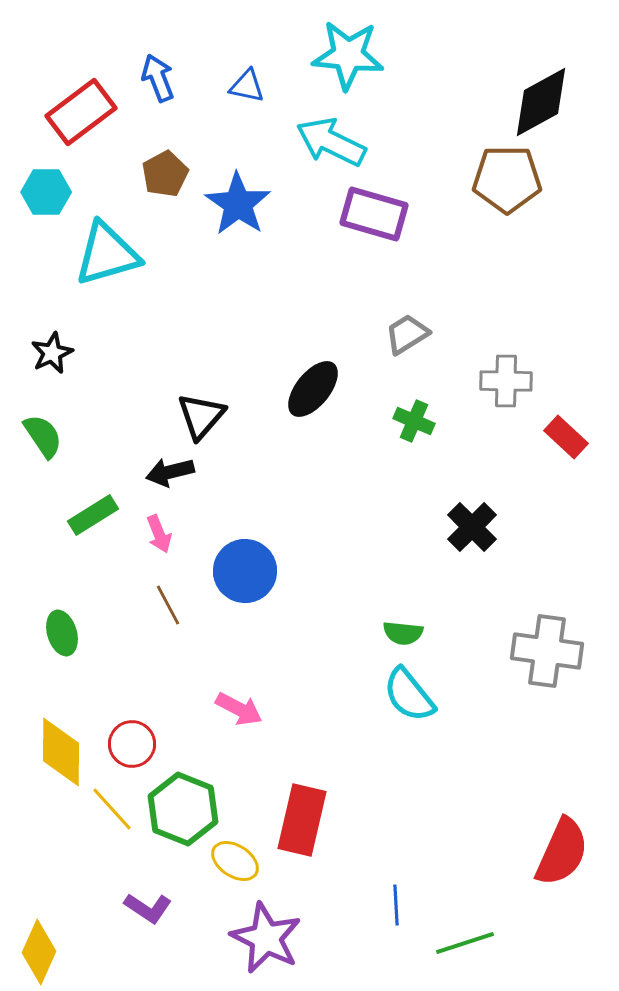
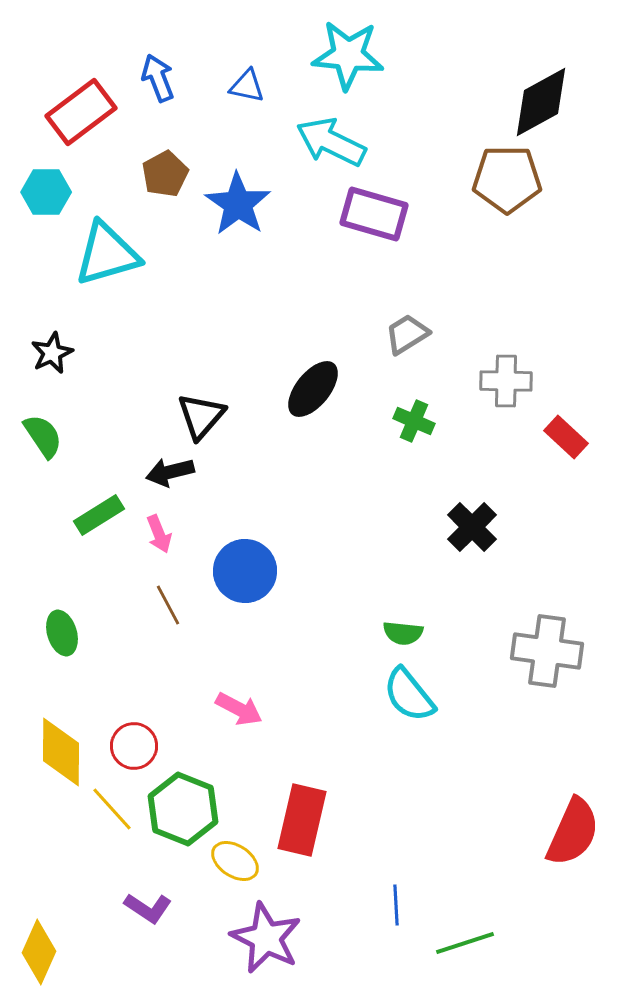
green rectangle at (93, 515): moved 6 px right
red circle at (132, 744): moved 2 px right, 2 px down
red semicircle at (562, 852): moved 11 px right, 20 px up
